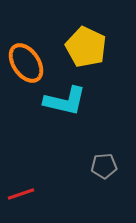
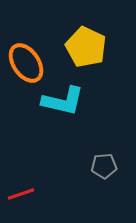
cyan L-shape: moved 2 px left
